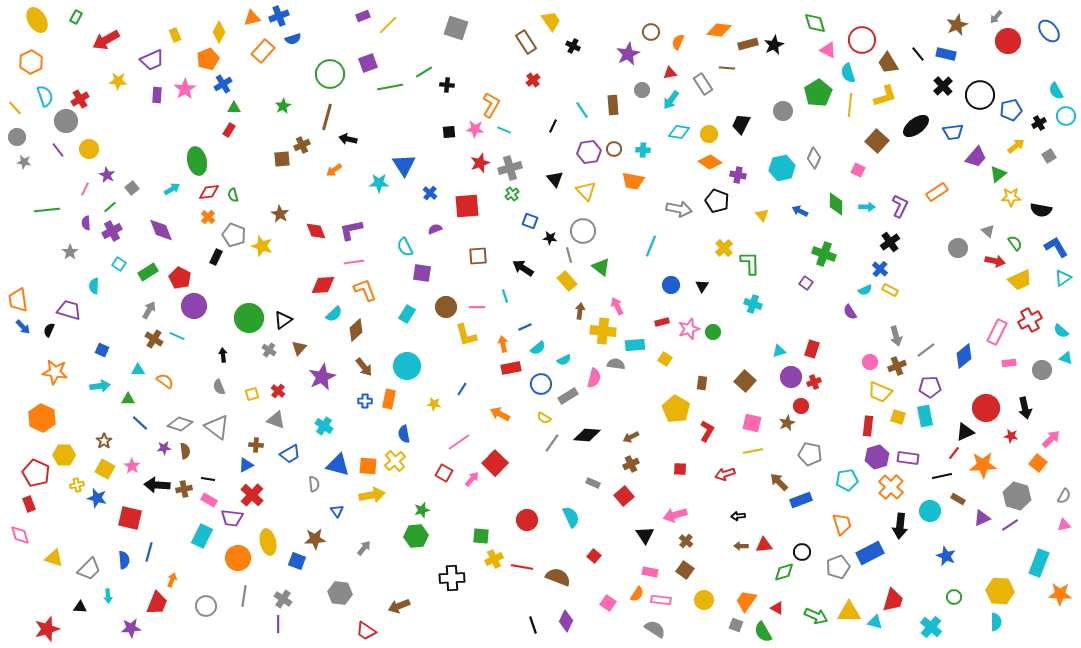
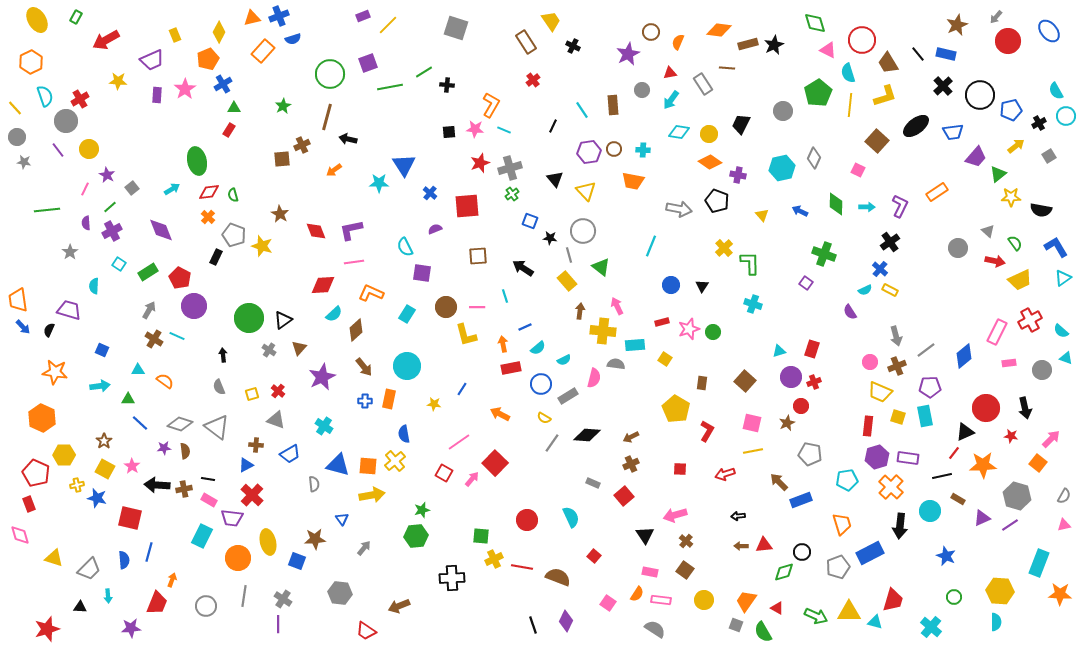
orange L-shape at (365, 290): moved 6 px right, 3 px down; rotated 45 degrees counterclockwise
blue triangle at (337, 511): moved 5 px right, 8 px down
